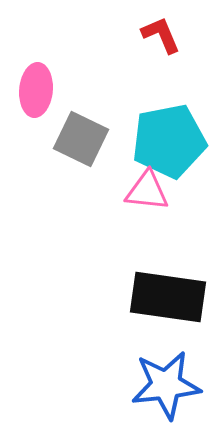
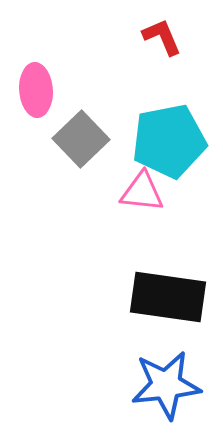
red L-shape: moved 1 px right, 2 px down
pink ellipse: rotated 9 degrees counterclockwise
gray square: rotated 20 degrees clockwise
pink triangle: moved 5 px left, 1 px down
